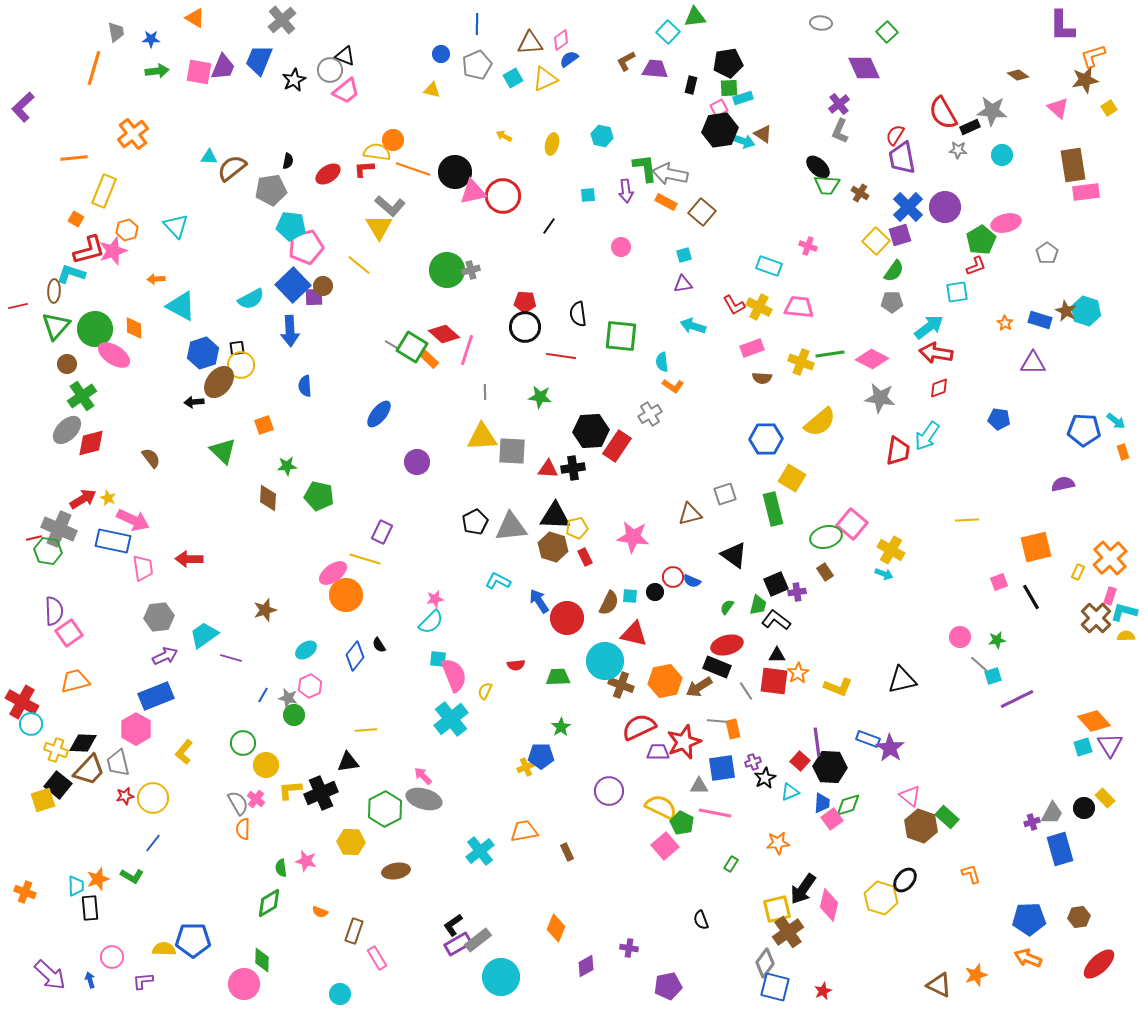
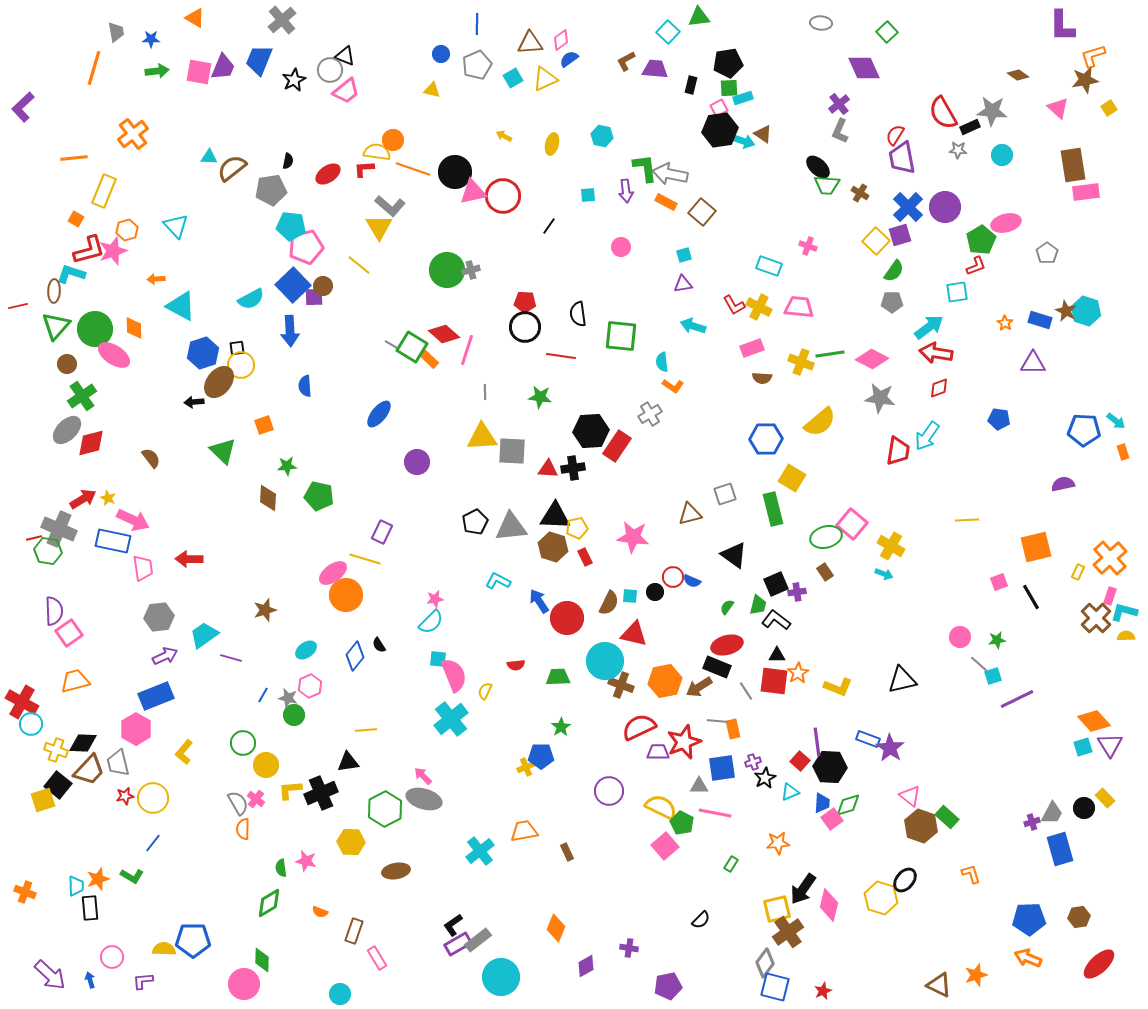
green triangle at (695, 17): moved 4 px right
yellow cross at (891, 550): moved 4 px up
black semicircle at (701, 920): rotated 114 degrees counterclockwise
